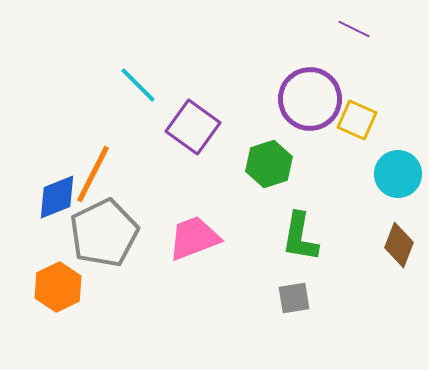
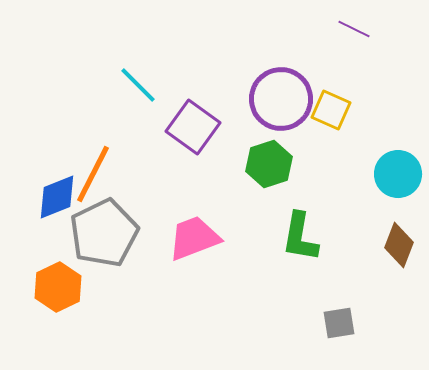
purple circle: moved 29 px left
yellow square: moved 26 px left, 10 px up
gray square: moved 45 px right, 25 px down
